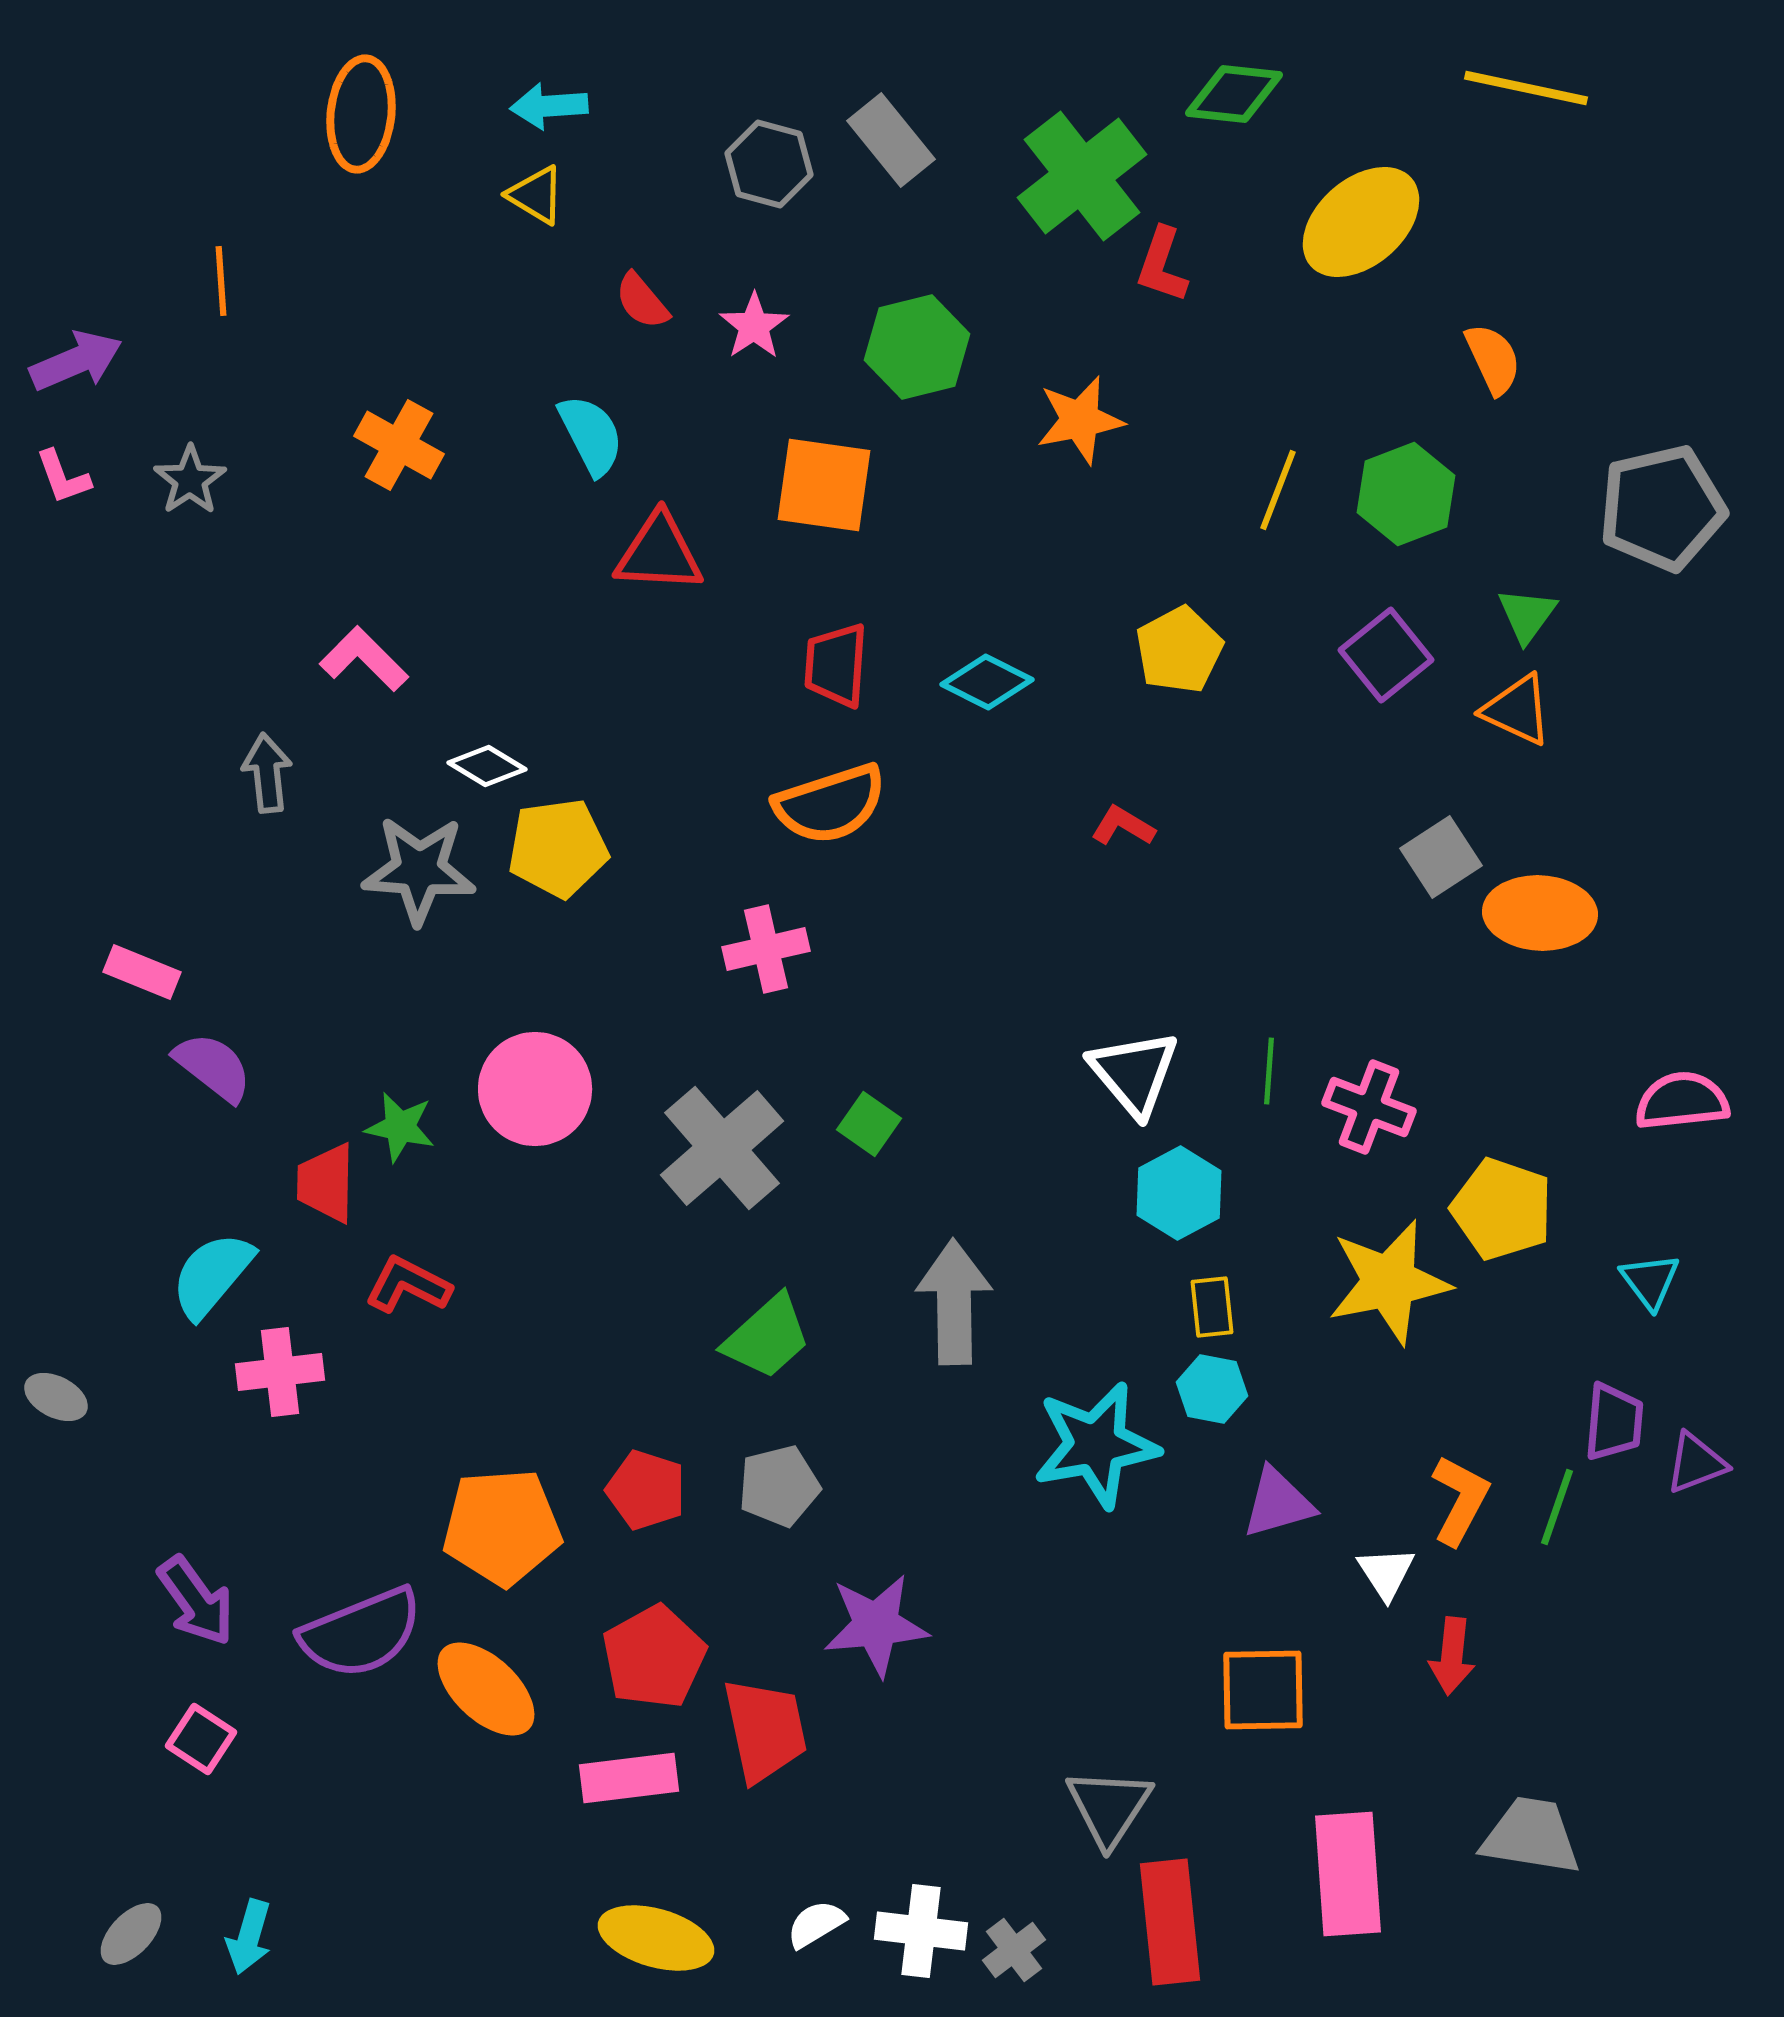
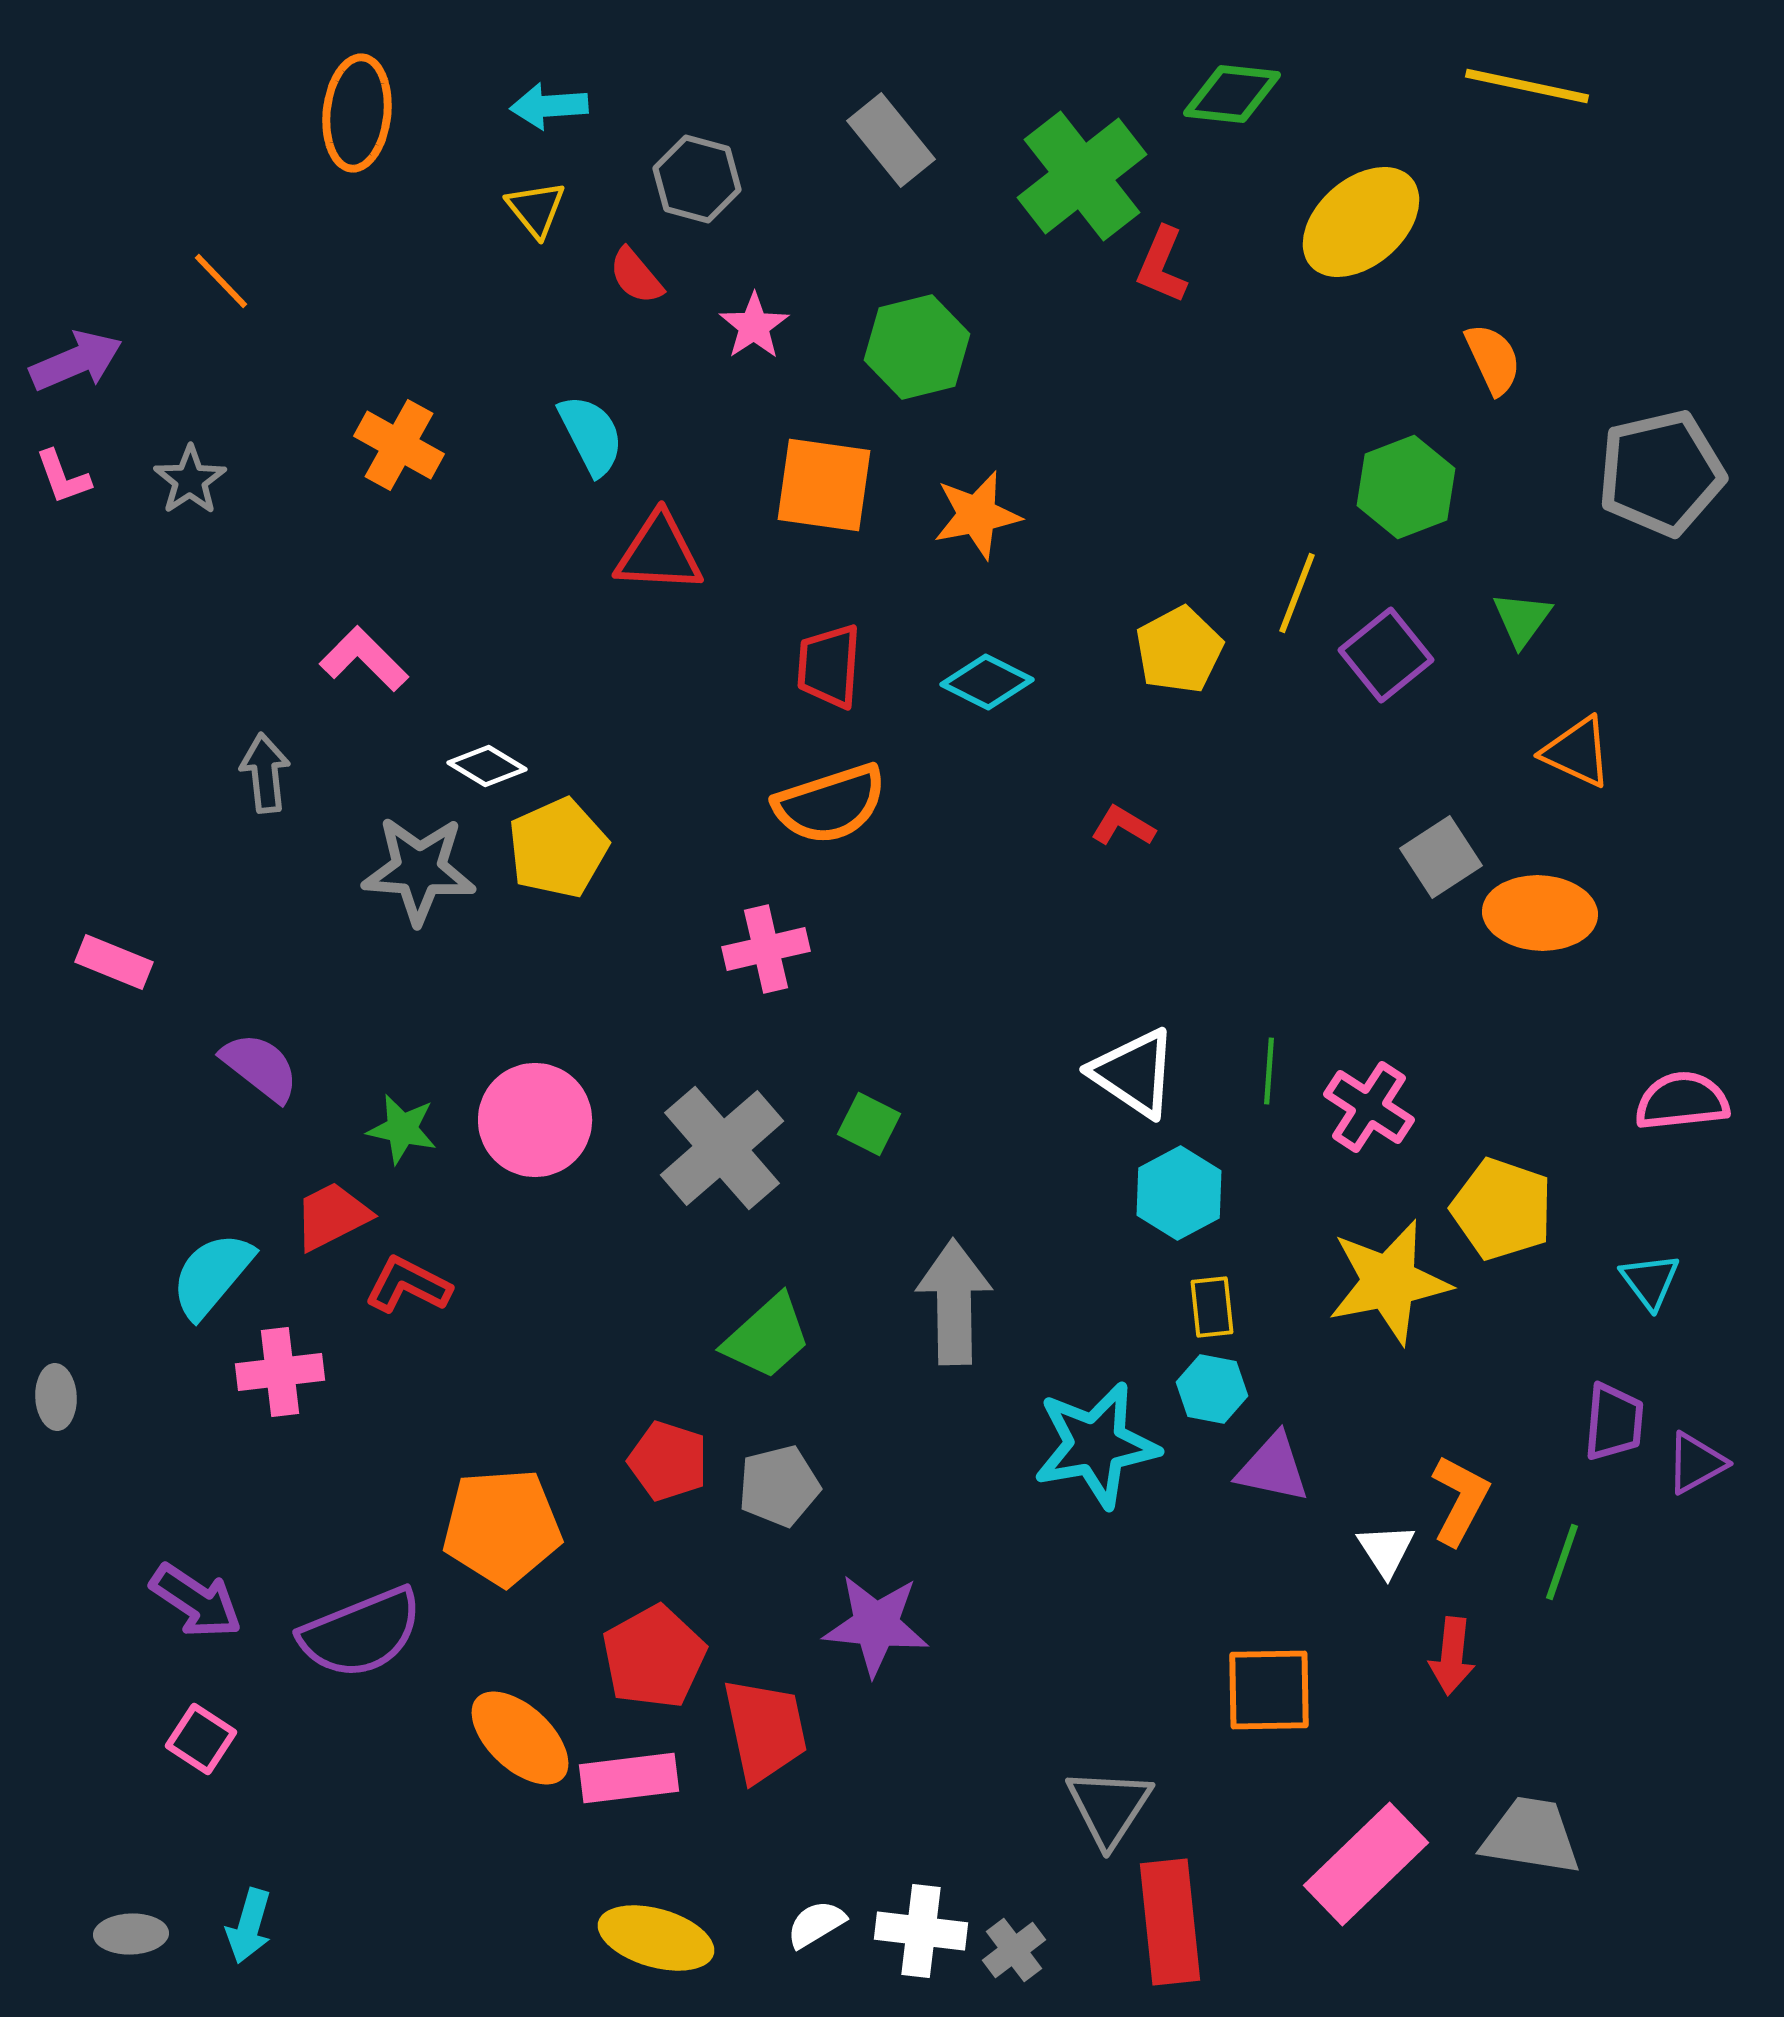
yellow line at (1526, 88): moved 1 px right, 2 px up
green diamond at (1234, 94): moved 2 px left
orange ellipse at (361, 114): moved 4 px left, 1 px up
gray hexagon at (769, 164): moved 72 px left, 15 px down
yellow triangle at (536, 195): moved 14 px down; rotated 20 degrees clockwise
red L-shape at (1162, 265): rotated 4 degrees clockwise
orange line at (221, 281): rotated 40 degrees counterclockwise
red semicircle at (642, 301): moved 6 px left, 25 px up
orange star at (1080, 420): moved 103 px left, 95 px down
yellow line at (1278, 490): moved 19 px right, 103 px down
green hexagon at (1406, 494): moved 7 px up
gray pentagon at (1662, 508): moved 1 px left, 35 px up
green triangle at (1527, 615): moved 5 px left, 4 px down
red trapezoid at (836, 665): moved 7 px left, 1 px down
orange triangle at (1517, 710): moved 60 px right, 42 px down
gray arrow at (267, 773): moved 2 px left
yellow pentagon at (558, 848): rotated 16 degrees counterclockwise
pink rectangle at (142, 972): moved 28 px left, 10 px up
purple semicircle at (213, 1067): moved 47 px right
white triangle at (1134, 1073): rotated 16 degrees counterclockwise
pink circle at (535, 1089): moved 31 px down
pink cross at (1369, 1107): rotated 12 degrees clockwise
green square at (869, 1124): rotated 8 degrees counterclockwise
green star at (400, 1127): moved 2 px right, 2 px down
red trapezoid at (326, 1183): moved 6 px right, 33 px down; rotated 62 degrees clockwise
gray ellipse at (56, 1397): rotated 60 degrees clockwise
purple triangle at (1696, 1463): rotated 8 degrees counterclockwise
red pentagon at (646, 1490): moved 22 px right, 29 px up
purple triangle at (1278, 1503): moved 5 px left, 35 px up; rotated 28 degrees clockwise
green line at (1557, 1507): moved 5 px right, 55 px down
white triangle at (1386, 1573): moved 23 px up
purple arrow at (196, 1601): rotated 20 degrees counterclockwise
purple star at (876, 1625): rotated 11 degrees clockwise
orange ellipse at (486, 1689): moved 34 px right, 49 px down
orange square at (1263, 1690): moved 6 px right
pink rectangle at (1348, 1874): moved 18 px right, 10 px up; rotated 50 degrees clockwise
gray ellipse at (131, 1934): rotated 44 degrees clockwise
cyan arrow at (249, 1937): moved 11 px up
